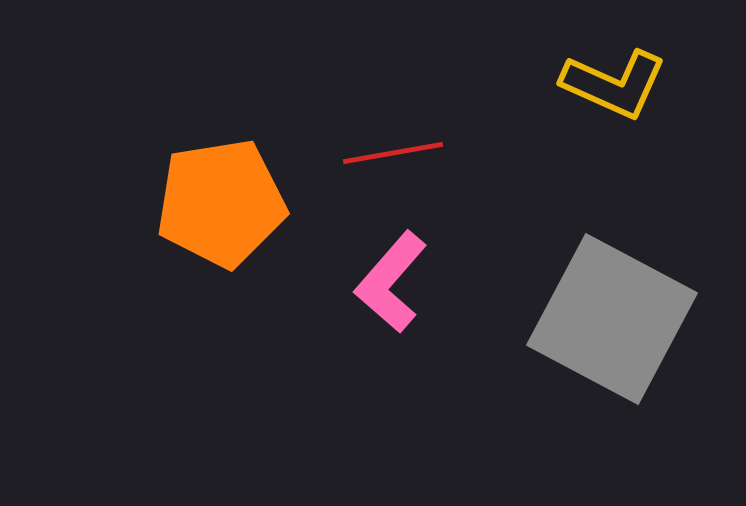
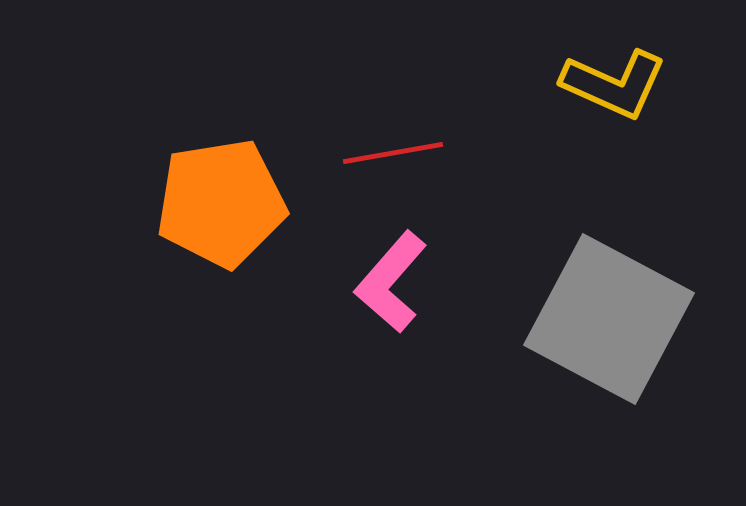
gray square: moved 3 px left
